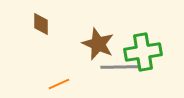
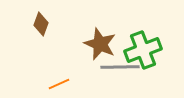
brown diamond: rotated 20 degrees clockwise
brown star: moved 2 px right
green cross: moved 2 px up; rotated 12 degrees counterclockwise
